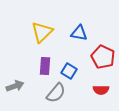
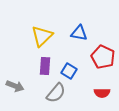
yellow triangle: moved 4 px down
gray arrow: rotated 42 degrees clockwise
red semicircle: moved 1 px right, 3 px down
